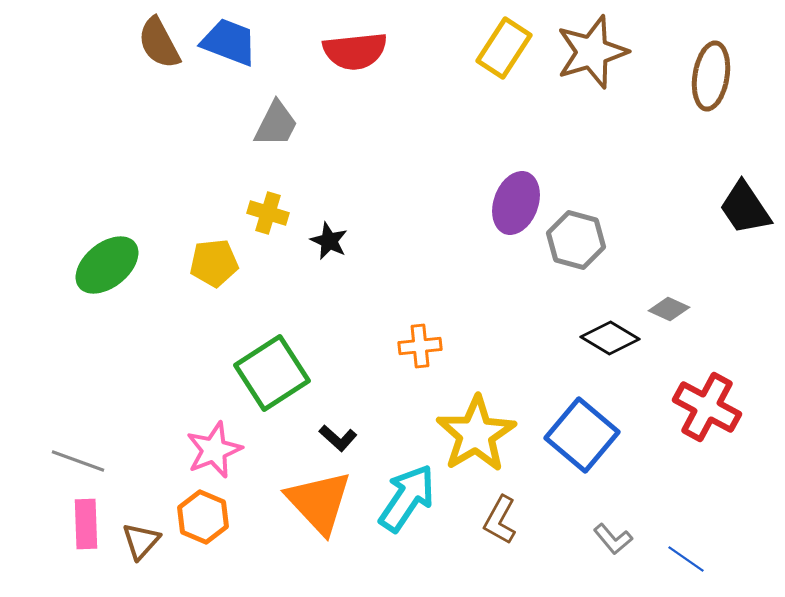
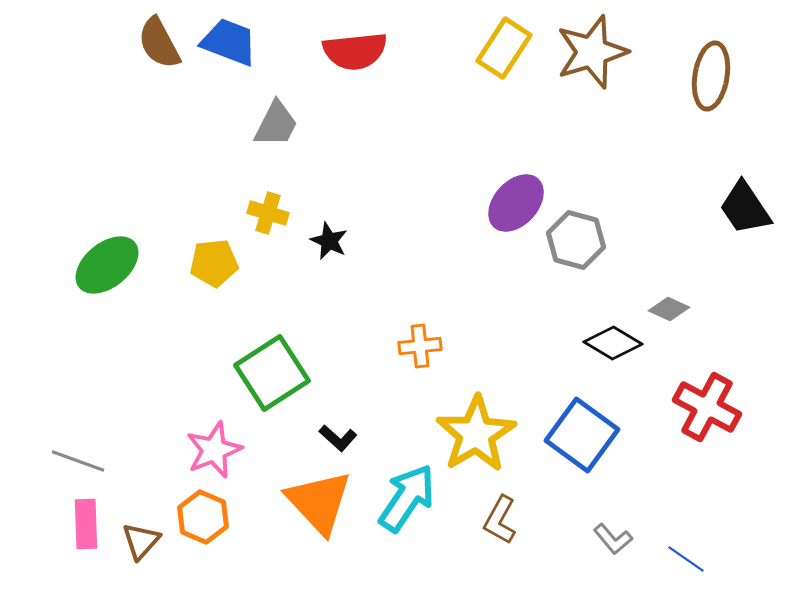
purple ellipse: rotated 22 degrees clockwise
black diamond: moved 3 px right, 5 px down
blue square: rotated 4 degrees counterclockwise
